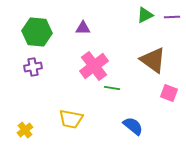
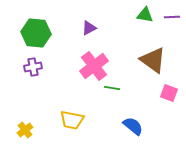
green triangle: rotated 36 degrees clockwise
purple triangle: moved 6 px right; rotated 28 degrees counterclockwise
green hexagon: moved 1 px left, 1 px down
yellow trapezoid: moved 1 px right, 1 px down
